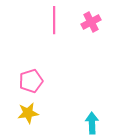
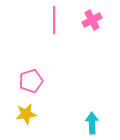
pink cross: moved 1 px right, 2 px up
yellow star: moved 2 px left, 1 px down
